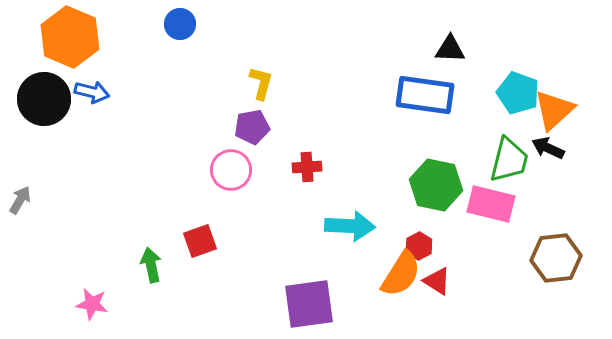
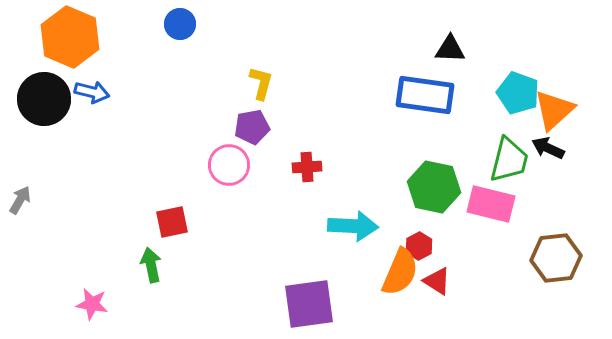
pink circle: moved 2 px left, 5 px up
green hexagon: moved 2 px left, 2 px down
cyan arrow: moved 3 px right
red square: moved 28 px left, 19 px up; rotated 8 degrees clockwise
orange semicircle: moved 1 px left, 2 px up; rotated 9 degrees counterclockwise
